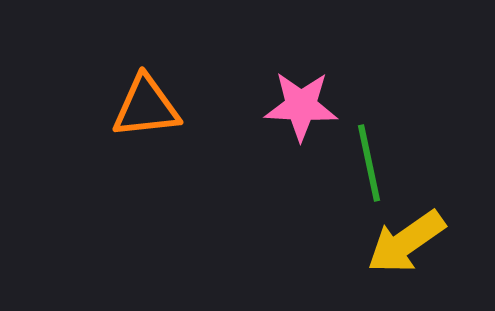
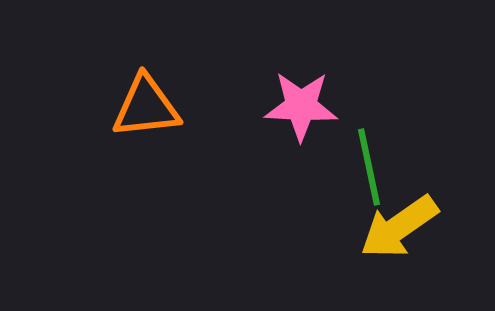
green line: moved 4 px down
yellow arrow: moved 7 px left, 15 px up
